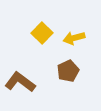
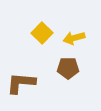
brown pentagon: moved 3 px up; rotated 25 degrees clockwise
brown L-shape: moved 1 px right, 1 px down; rotated 32 degrees counterclockwise
